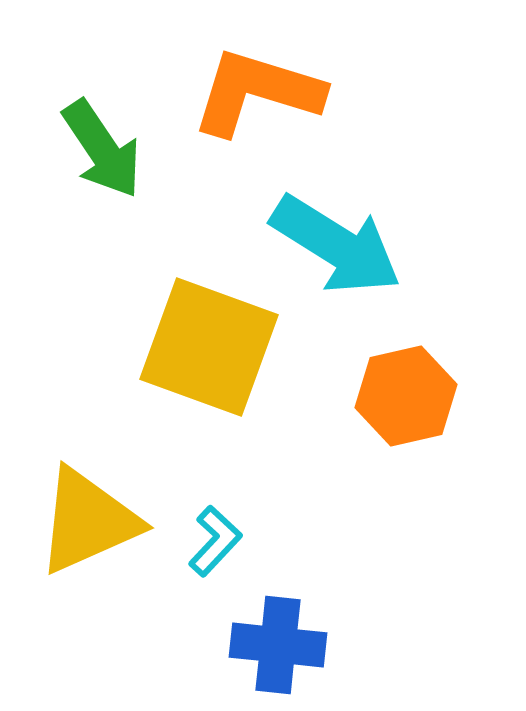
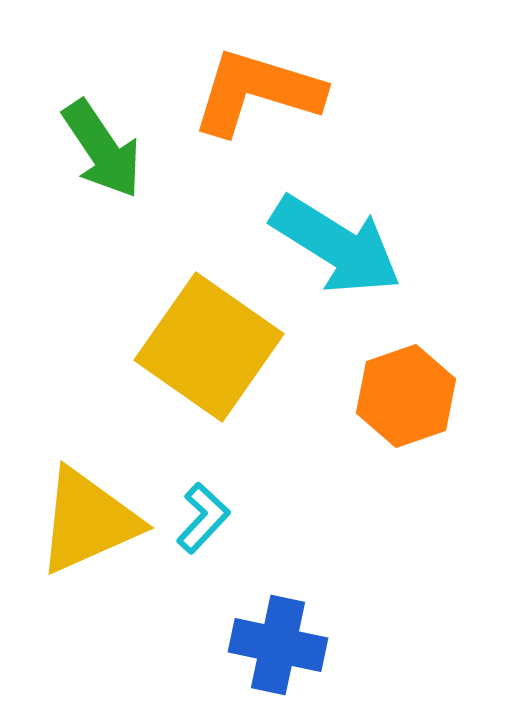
yellow square: rotated 15 degrees clockwise
orange hexagon: rotated 6 degrees counterclockwise
cyan L-shape: moved 12 px left, 23 px up
blue cross: rotated 6 degrees clockwise
